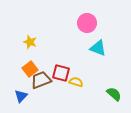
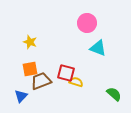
orange square: rotated 28 degrees clockwise
red square: moved 5 px right
brown trapezoid: moved 1 px down
